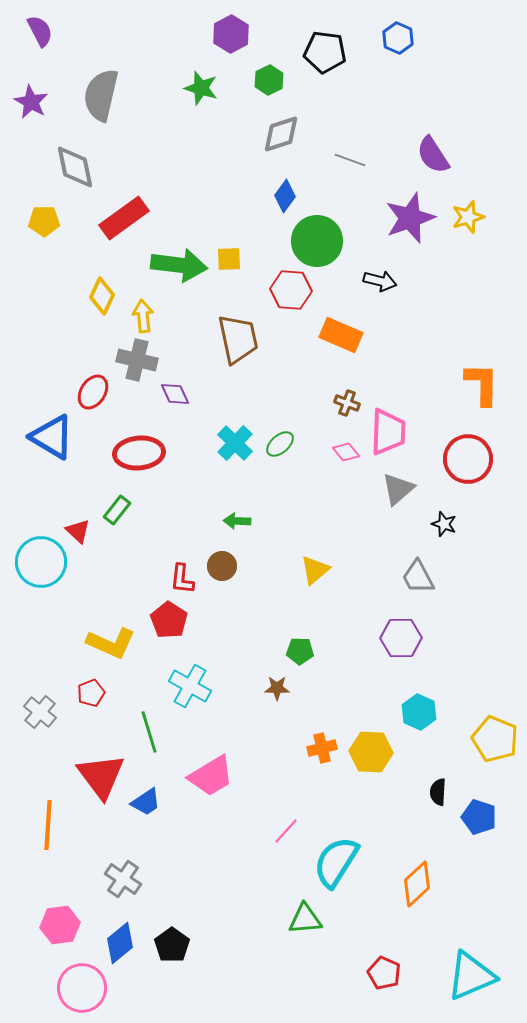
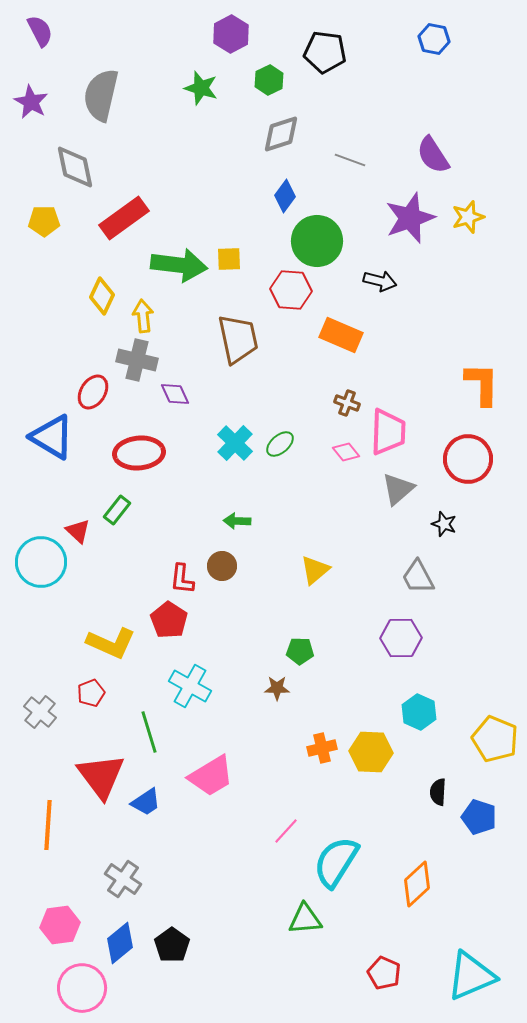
blue hexagon at (398, 38): moved 36 px right, 1 px down; rotated 12 degrees counterclockwise
